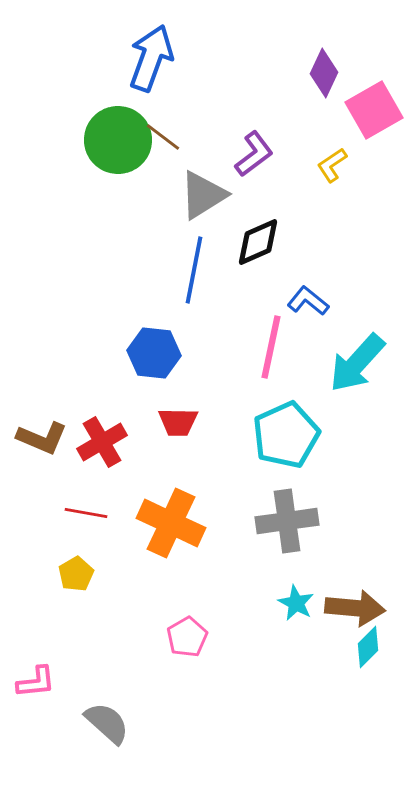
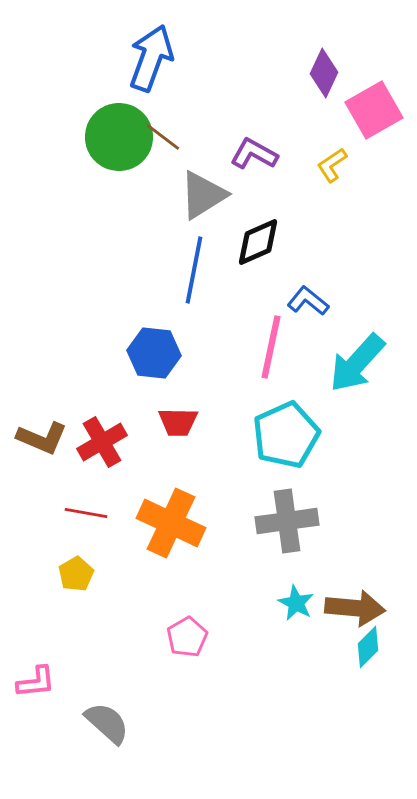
green circle: moved 1 px right, 3 px up
purple L-shape: rotated 114 degrees counterclockwise
